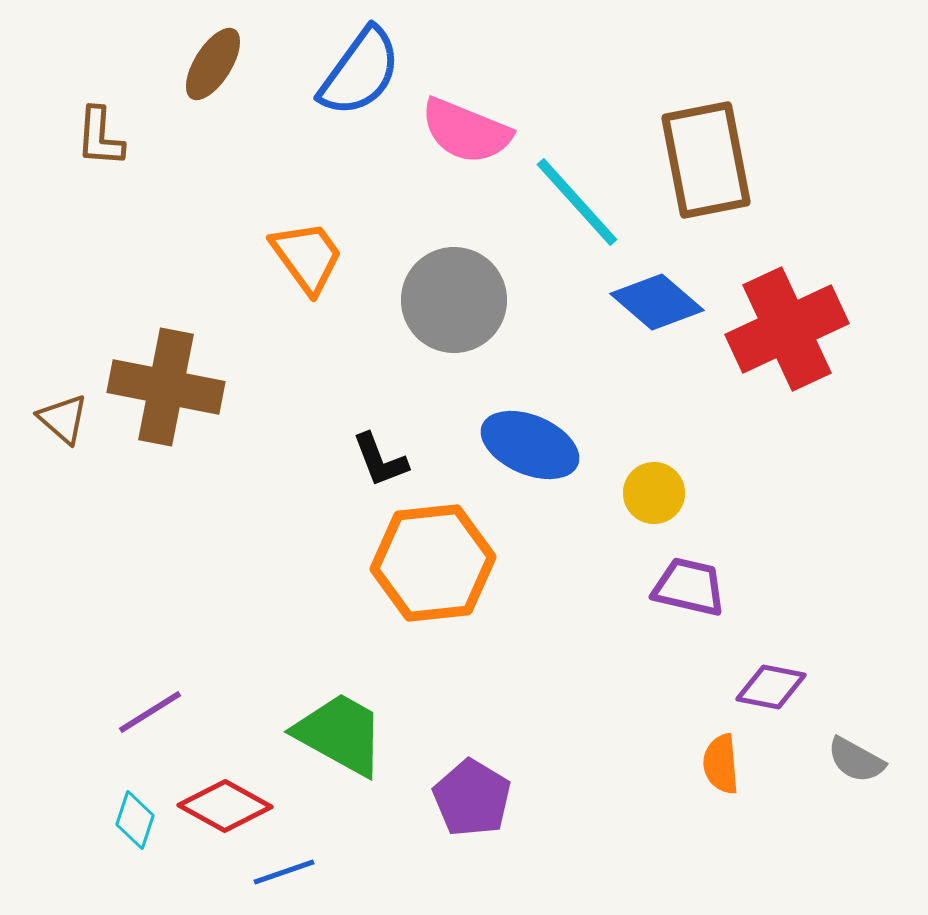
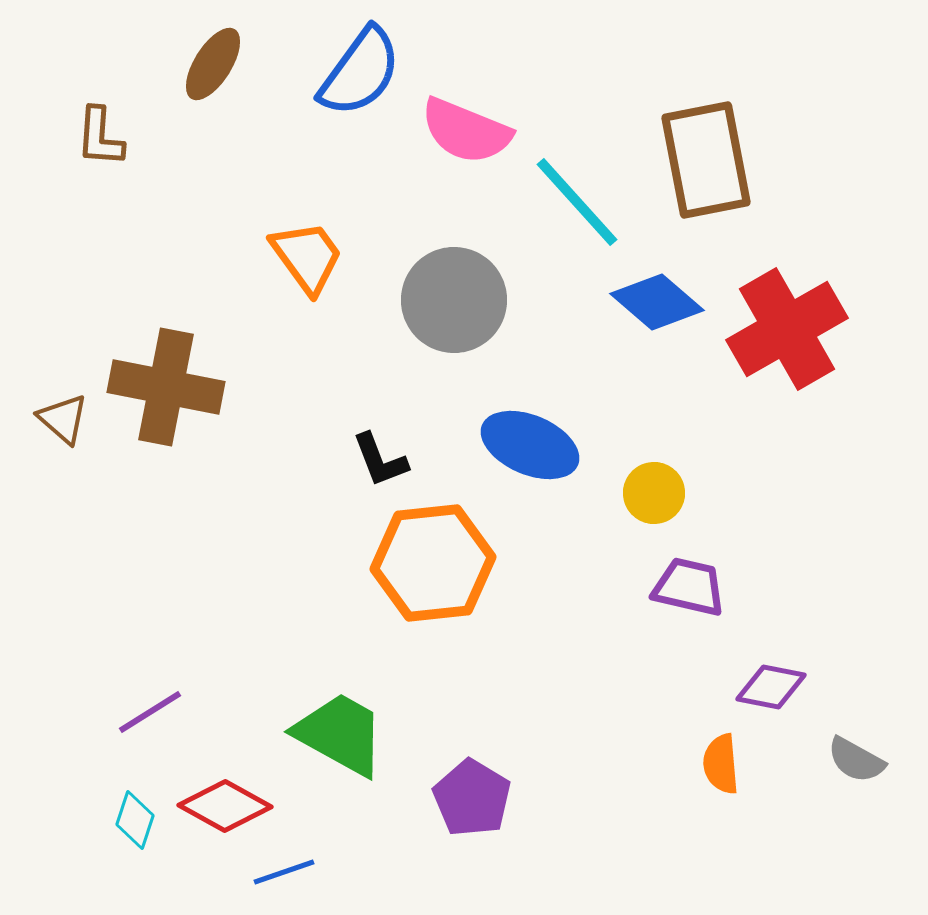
red cross: rotated 5 degrees counterclockwise
